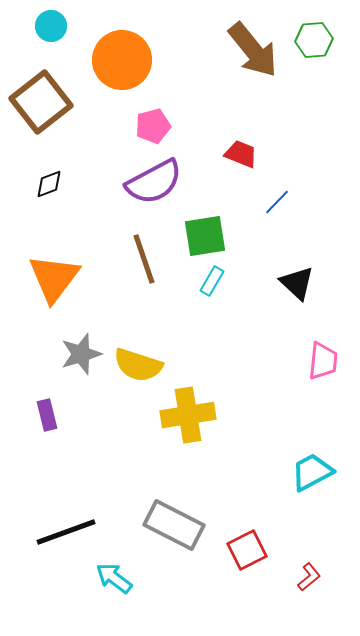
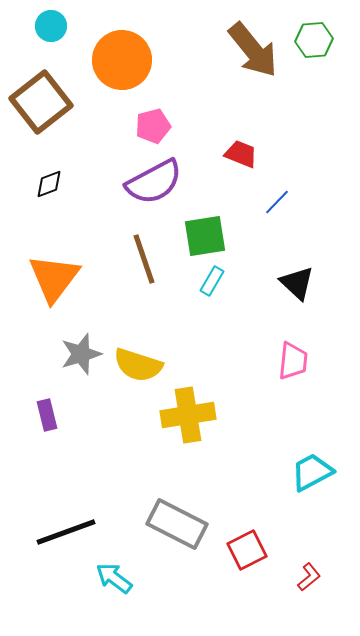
pink trapezoid: moved 30 px left
gray rectangle: moved 3 px right, 1 px up
